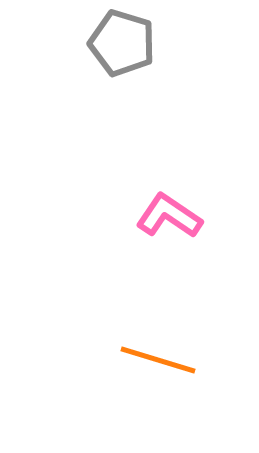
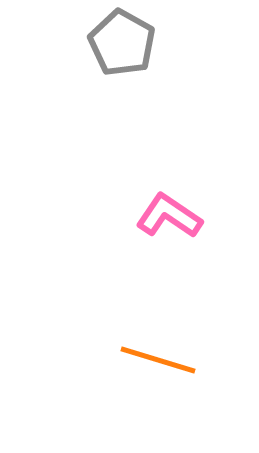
gray pentagon: rotated 12 degrees clockwise
